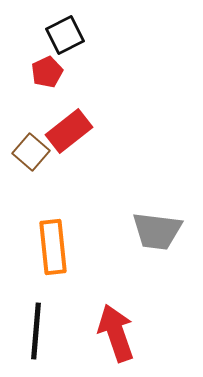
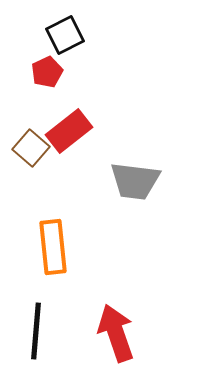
brown square: moved 4 px up
gray trapezoid: moved 22 px left, 50 px up
